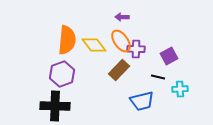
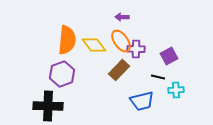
cyan cross: moved 4 px left, 1 px down
black cross: moved 7 px left
